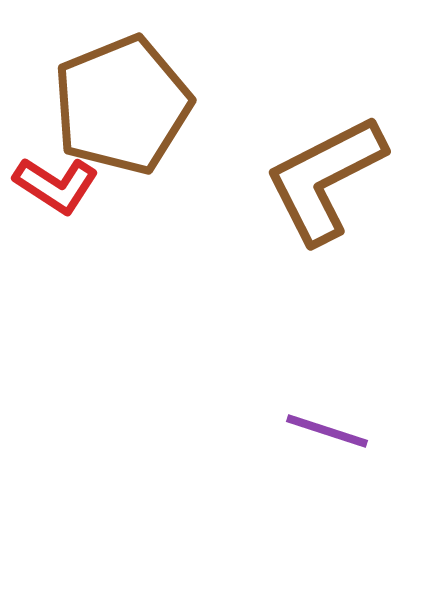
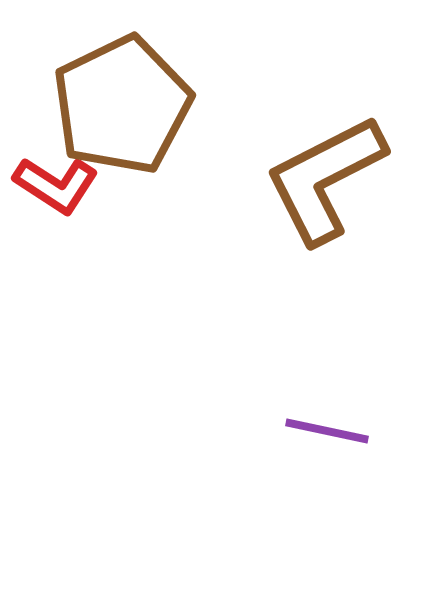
brown pentagon: rotated 4 degrees counterclockwise
purple line: rotated 6 degrees counterclockwise
